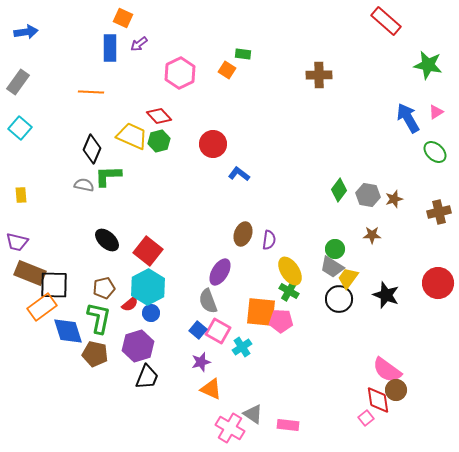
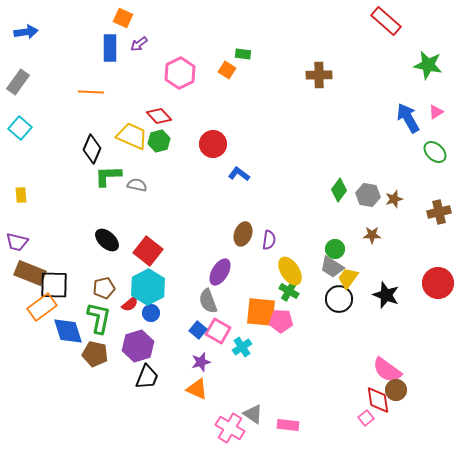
gray semicircle at (84, 185): moved 53 px right
orange triangle at (211, 389): moved 14 px left
